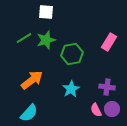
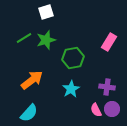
white square: rotated 21 degrees counterclockwise
green hexagon: moved 1 px right, 4 px down
